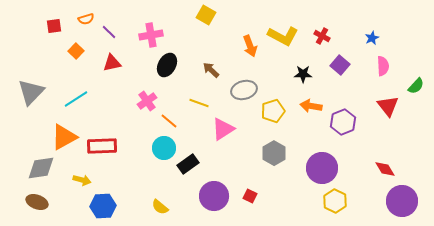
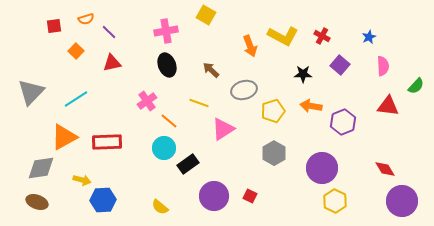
pink cross at (151, 35): moved 15 px right, 4 px up
blue star at (372, 38): moved 3 px left, 1 px up
black ellipse at (167, 65): rotated 50 degrees counterclockwise
red triangle at (388, 106): rotated 45 degrees counterclockwise
red rectangle at (102, 146): moved 5 px right, 4 px up
blue hexagon at (103, 206): moved 6 px up
